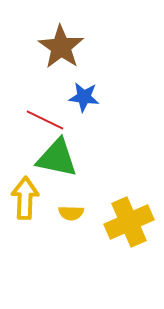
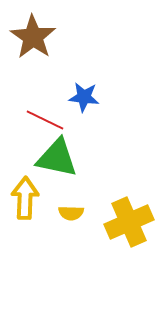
brown star: moved 28 px left, 10 px up
